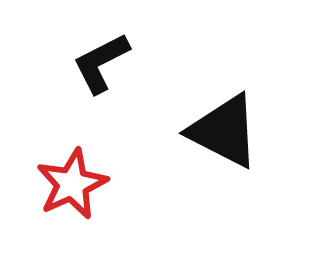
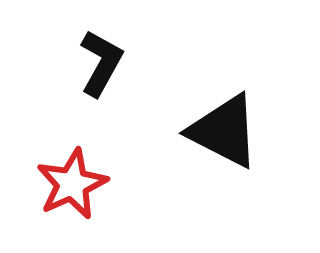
black L-shape: rotated 146 degrees clockwise
